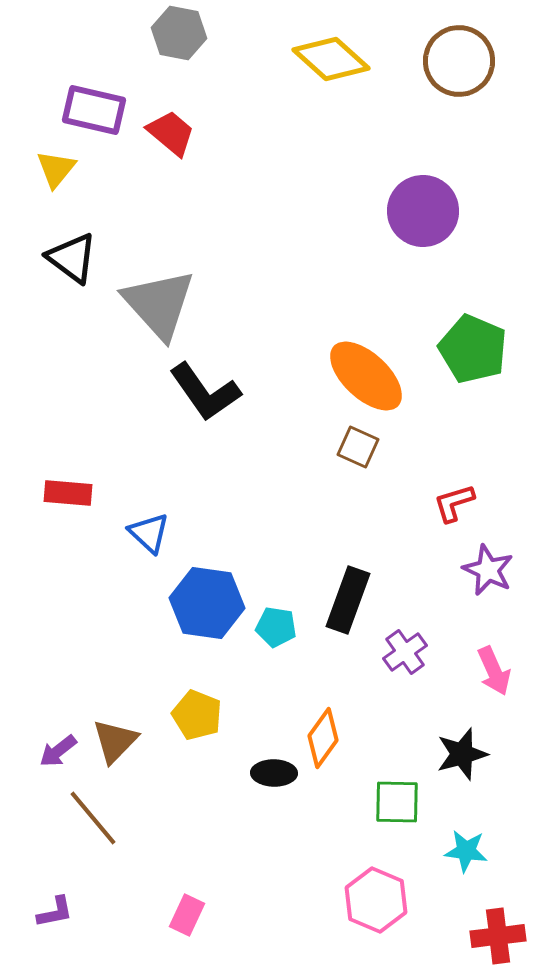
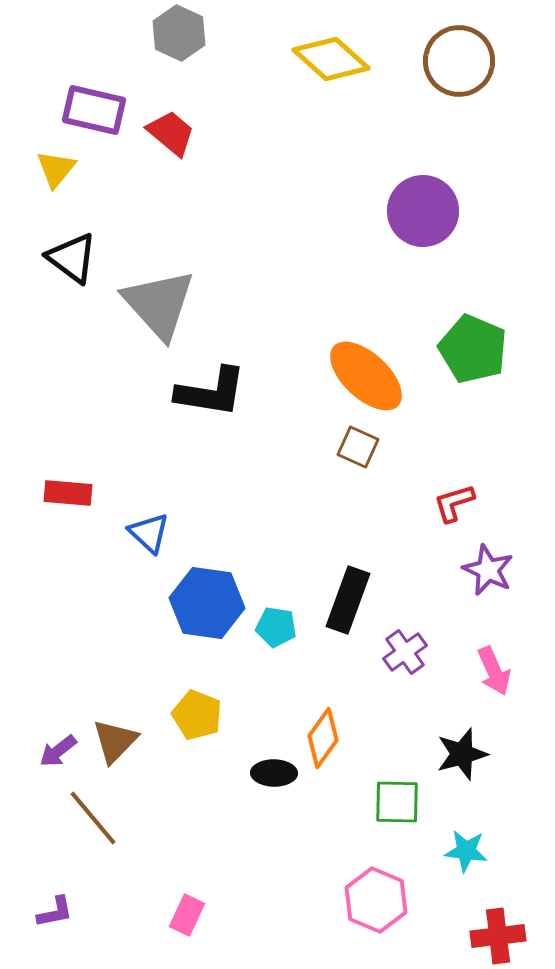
gray hexagon: rotated 14 degrees clockwise
black L-shape: moved 6 px right; rotated 46 degrees counterclockwise
